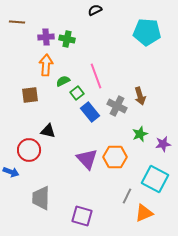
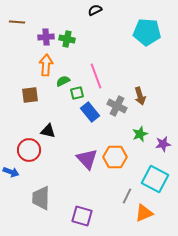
green square: rotated 24 degrees clockwise
